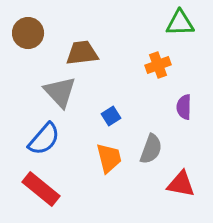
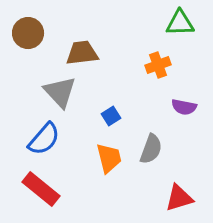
purple semicircle: rotated 80 degrees counterclockwise
red triangle: moved 2 px left, 14 px down; rotated 28 degrees counterclockwise
